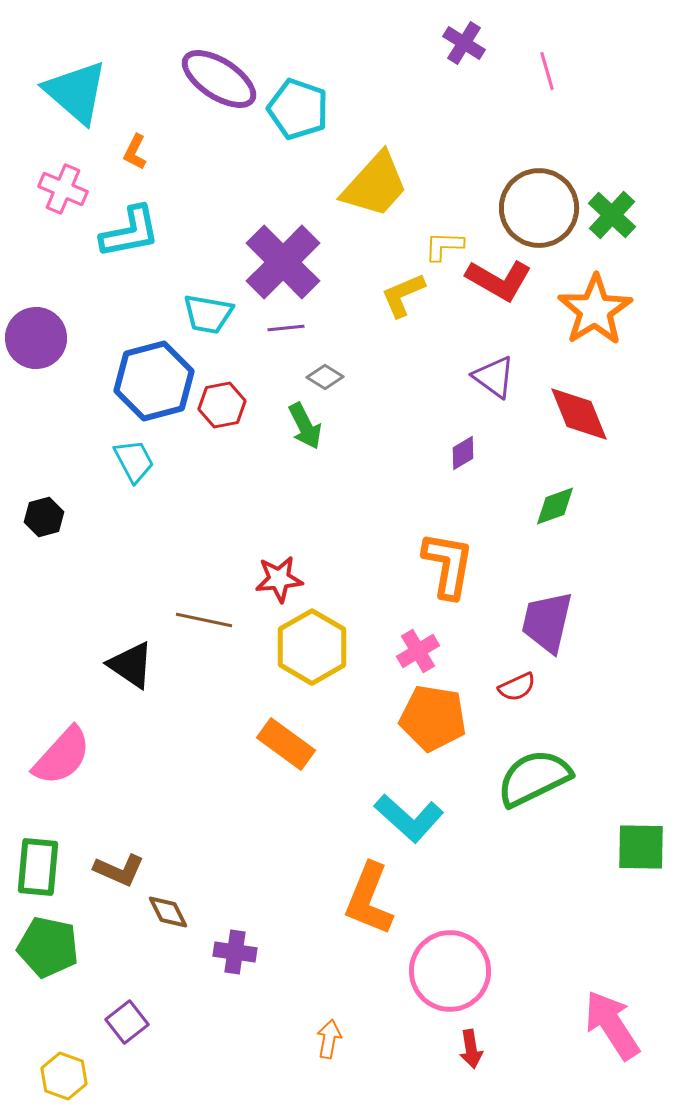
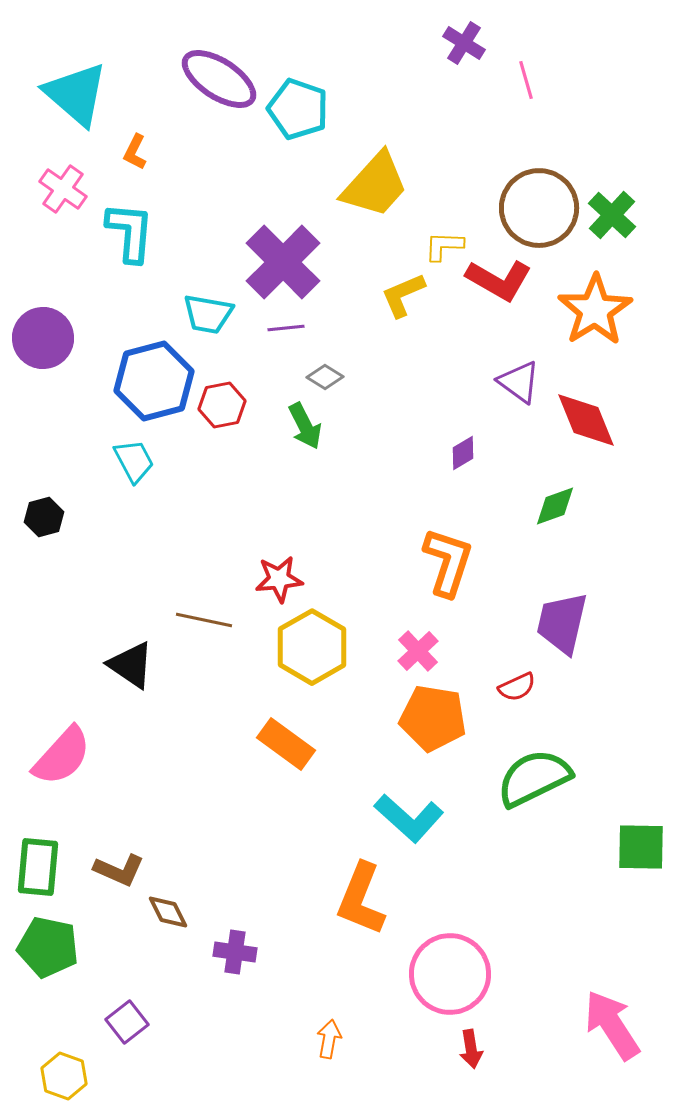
pink line at (547, 71): moved 21 px left, 9 px down
cyan triangle at (76, 92): moved 2 px down
pink cross at (63, 189): rotated 12 degrees clockwise
cyan L-shape at (130, 232): rotated 74 degrees counterclockwise
purple circle at (36, 338): moved 7 px right
purple triangle at (494, 377): moved 25 px right, 5 px down
red diamond at (579, 414): moved 7 px right, 6 px down
orange L-shape at (448, 565): moved 3 px up; rotated 8 degrees clockwise
purple trapezoid at (547, 622): moved 15 px right, 1 px down
pink cross at (418, 651): rotated 12 degrees counterclockwise
orange L-shape at (369, 899): moved 8 px left
pink circle at (450, 971): moved 3 px down
